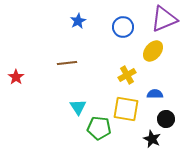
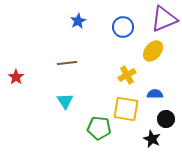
cyan triangle: moved 13 px left, 6 px up
